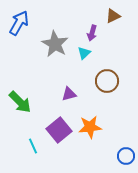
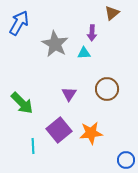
brown triangle: moved 1 px left, 3 px up; rotated 14 degrees counterclockwise
purple arrow: rotated 14 degrees counterclockwise
cyan triangle: rotated 40 degrees clockwise
brown circle: moved 8 px down
purple triangle: rotated 42 degrees counterclockwise
green arrow: moved 2 px right, 1 px down
orange star: moved 1 px right, 6 px down
cyan line: rotated 21 degrees clockwise
blue circle: moved 4 px down
